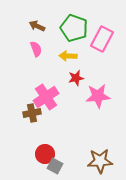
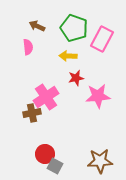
pink semicircle: moved 8 px left, 2 px up; rotated 14 degrees clockwise
